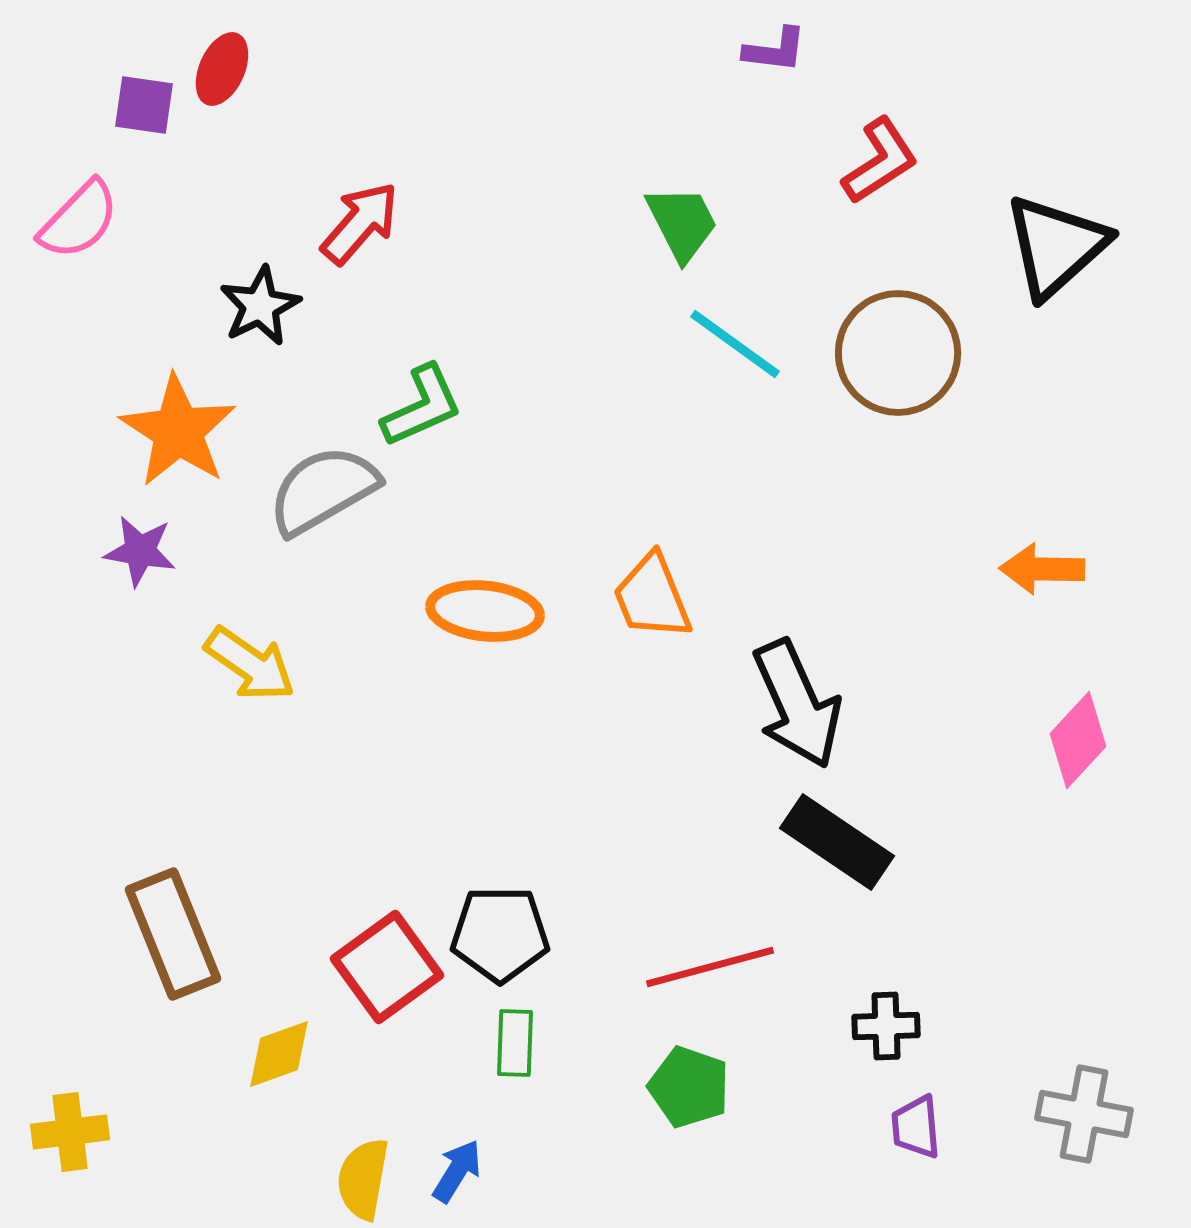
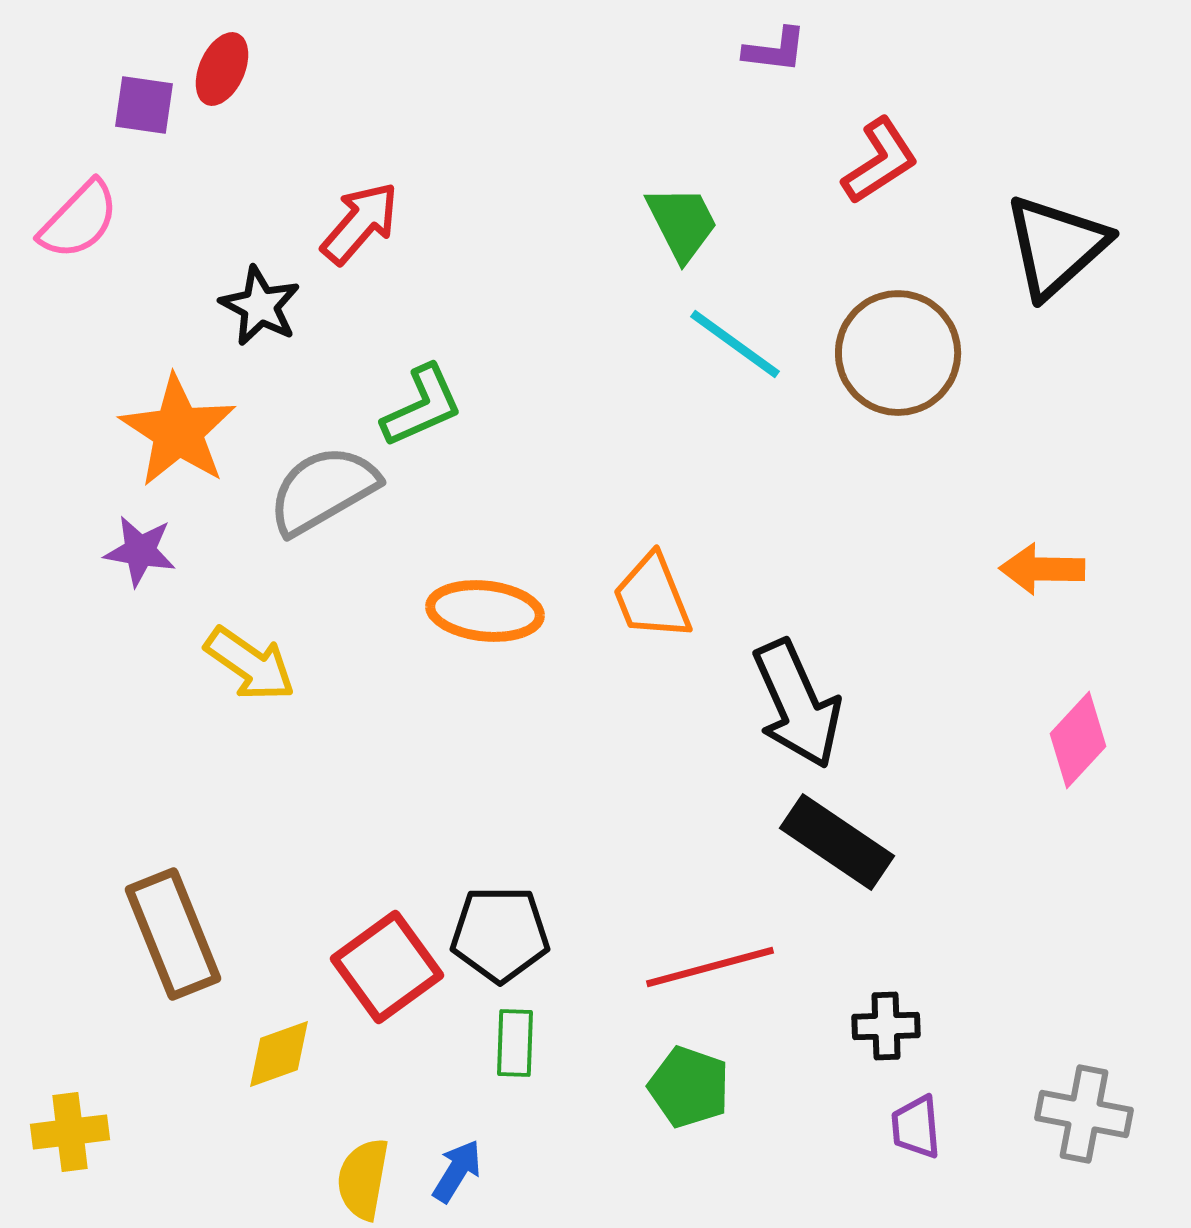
black star: rotated 18 degrees counterclockwise
